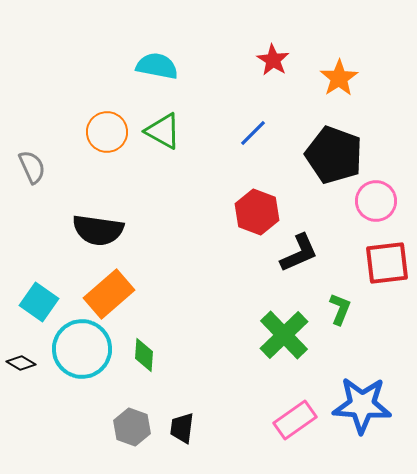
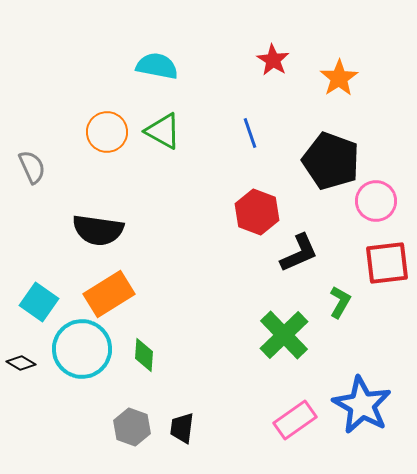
blue line: moved 3 px left; rotated 64 degrees counterclockwise
black pentagon: moved 3 px left, 6 px down
orange rectangle: rotated 9 degrees clockwise
green L-shape: moved 7 px up; rotated 8 degrees clockwise
blue star: rotated 26 degrees clockwise
